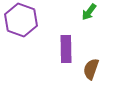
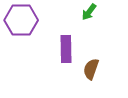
purple hexagon: rotated 20 degrees counterclockwise
